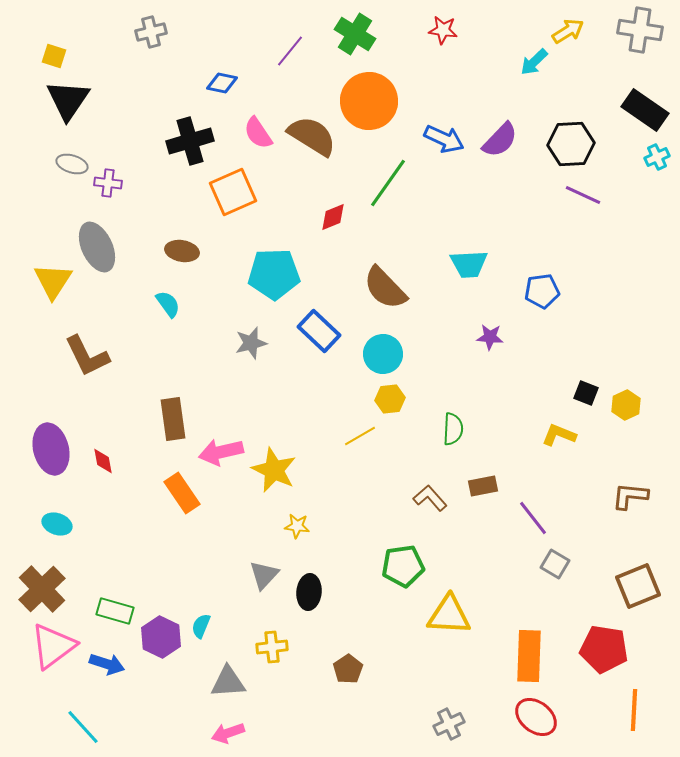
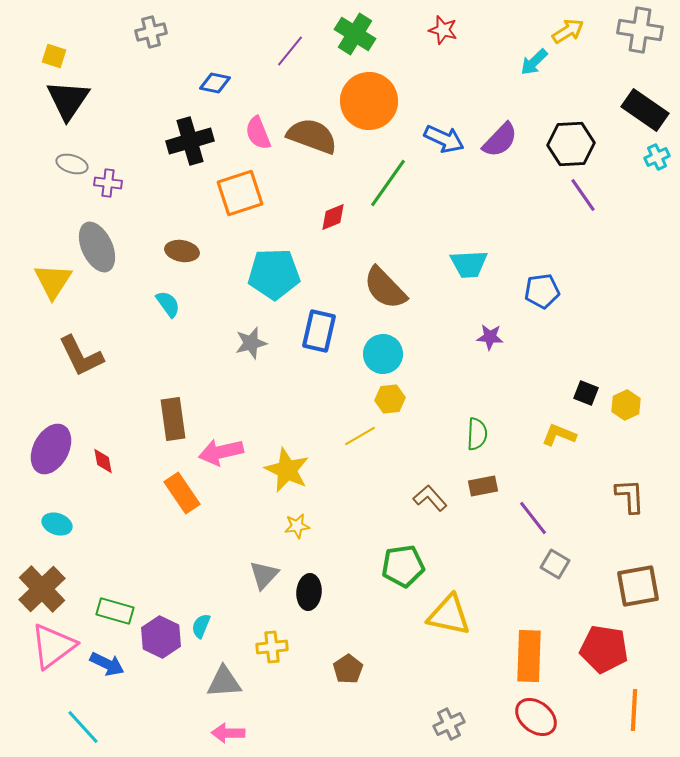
red star at (443, 30): rotated 8 degrees clockwise
blue diamond at (222, 83): moved 7 px left
pink semicircle at (258, 133): rotated 12 degrees clockwise
brown semicircle at (312, 136): rotated 12 degrees counterclockwise
orange square at (233, 192): moved 7 px right, 1 px down; rotated 6 degrees clockwise
purple line at (583, 195): rotated 30 degrees clockwise
blue rectangle at (319, 331): rotated 60 degrees clockwise
brown L-shape at (87, 356): moved 6 px left
green semicircle at (453, 429): moved 24 px right, 5 px down
purple ellipse at (51, 449): rotated 42 degrees clockwise
yellow star at (274, 470): moved 13 px right
brown L-shape at (630, 496): rotated 81 degrees clockwise
yellow star at (297, 526): rotated 15 degrees counterclockwise
brown square at (638, 586): rotated 12 degrees clockwise
yellow triangle at (449, 615): rotated 9 degrees clockwise
blue arrow at (107, 664): rotated 8 degrees clockwise
gray triangle at (228, 682): moved 4 px left
pink arrow at (228, 733): rotated 20 degrees clockwise
